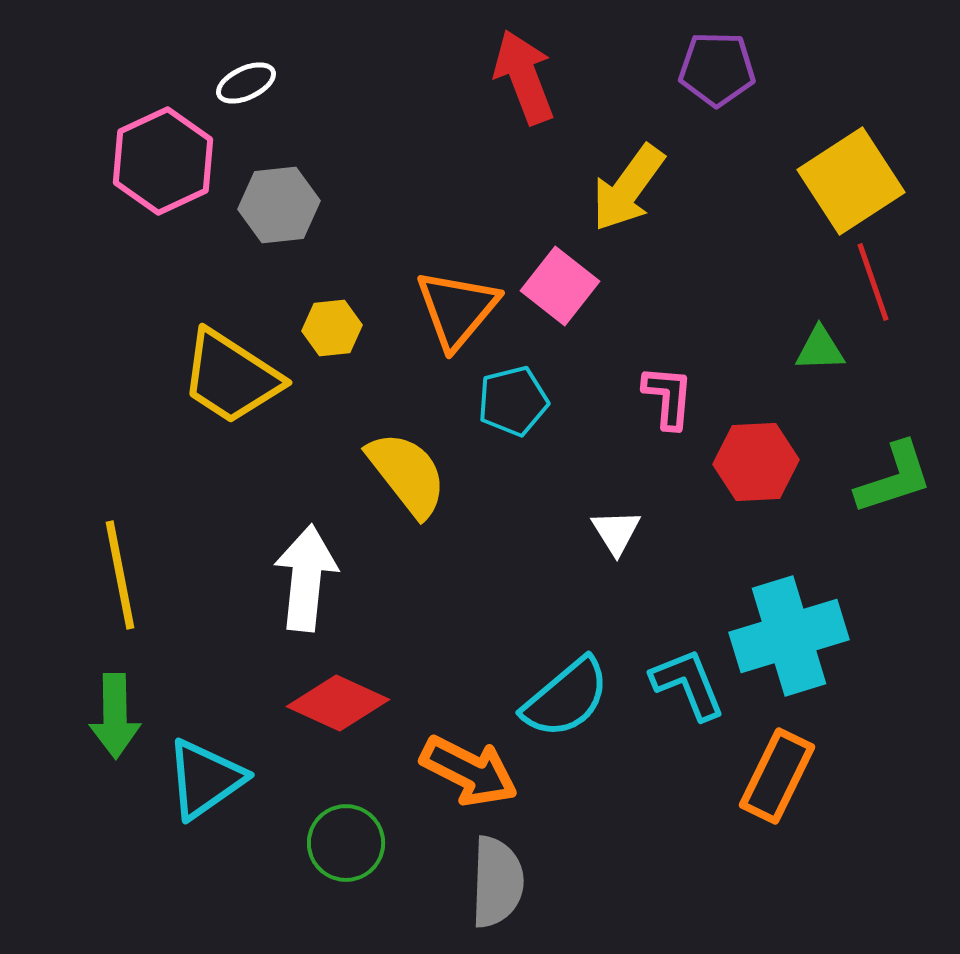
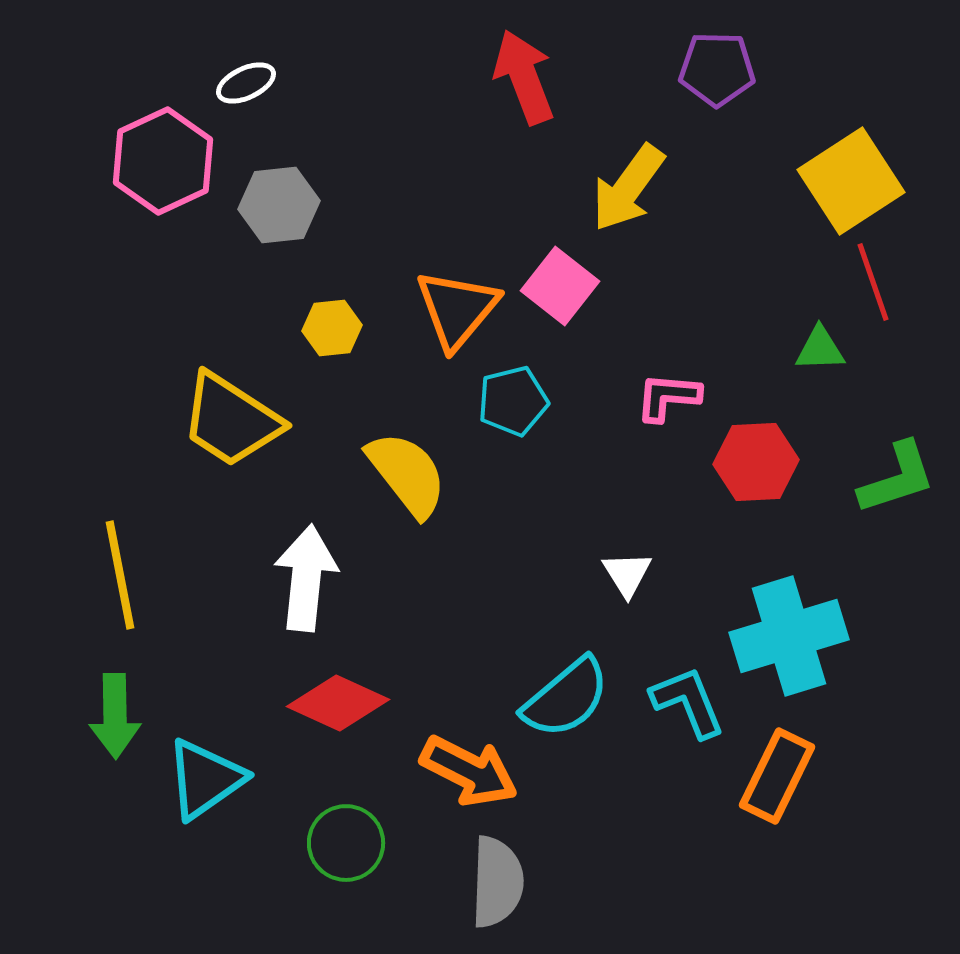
yellow trapezoid: moved 43 px down
pink L-shape: rotated 90 degrees counterclockwise
green L-shape: moved 3 px right
white triangle: moved 11 px right, 42 px down
cyan L-shape: moved 18 px down
